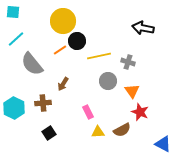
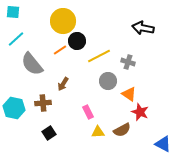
yellow line: rotated 15 degrees counterclockwise
orange triangle: moved 3 px left, 3 px down; rotated 21 degrees counterclockwise
cyan hexagon: rotated 15 degrees counterclockwise
